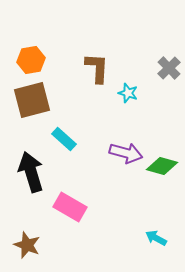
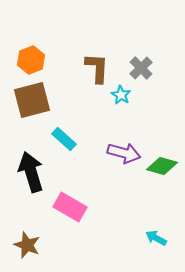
orange hexagon: rotated 12 degrees counterclockwise
gray cross: moved 28 px left
cyan star: moved 7 px left, 2 px down; rotated 12 degrees clockwise
purple arrow: moved 2 px left
